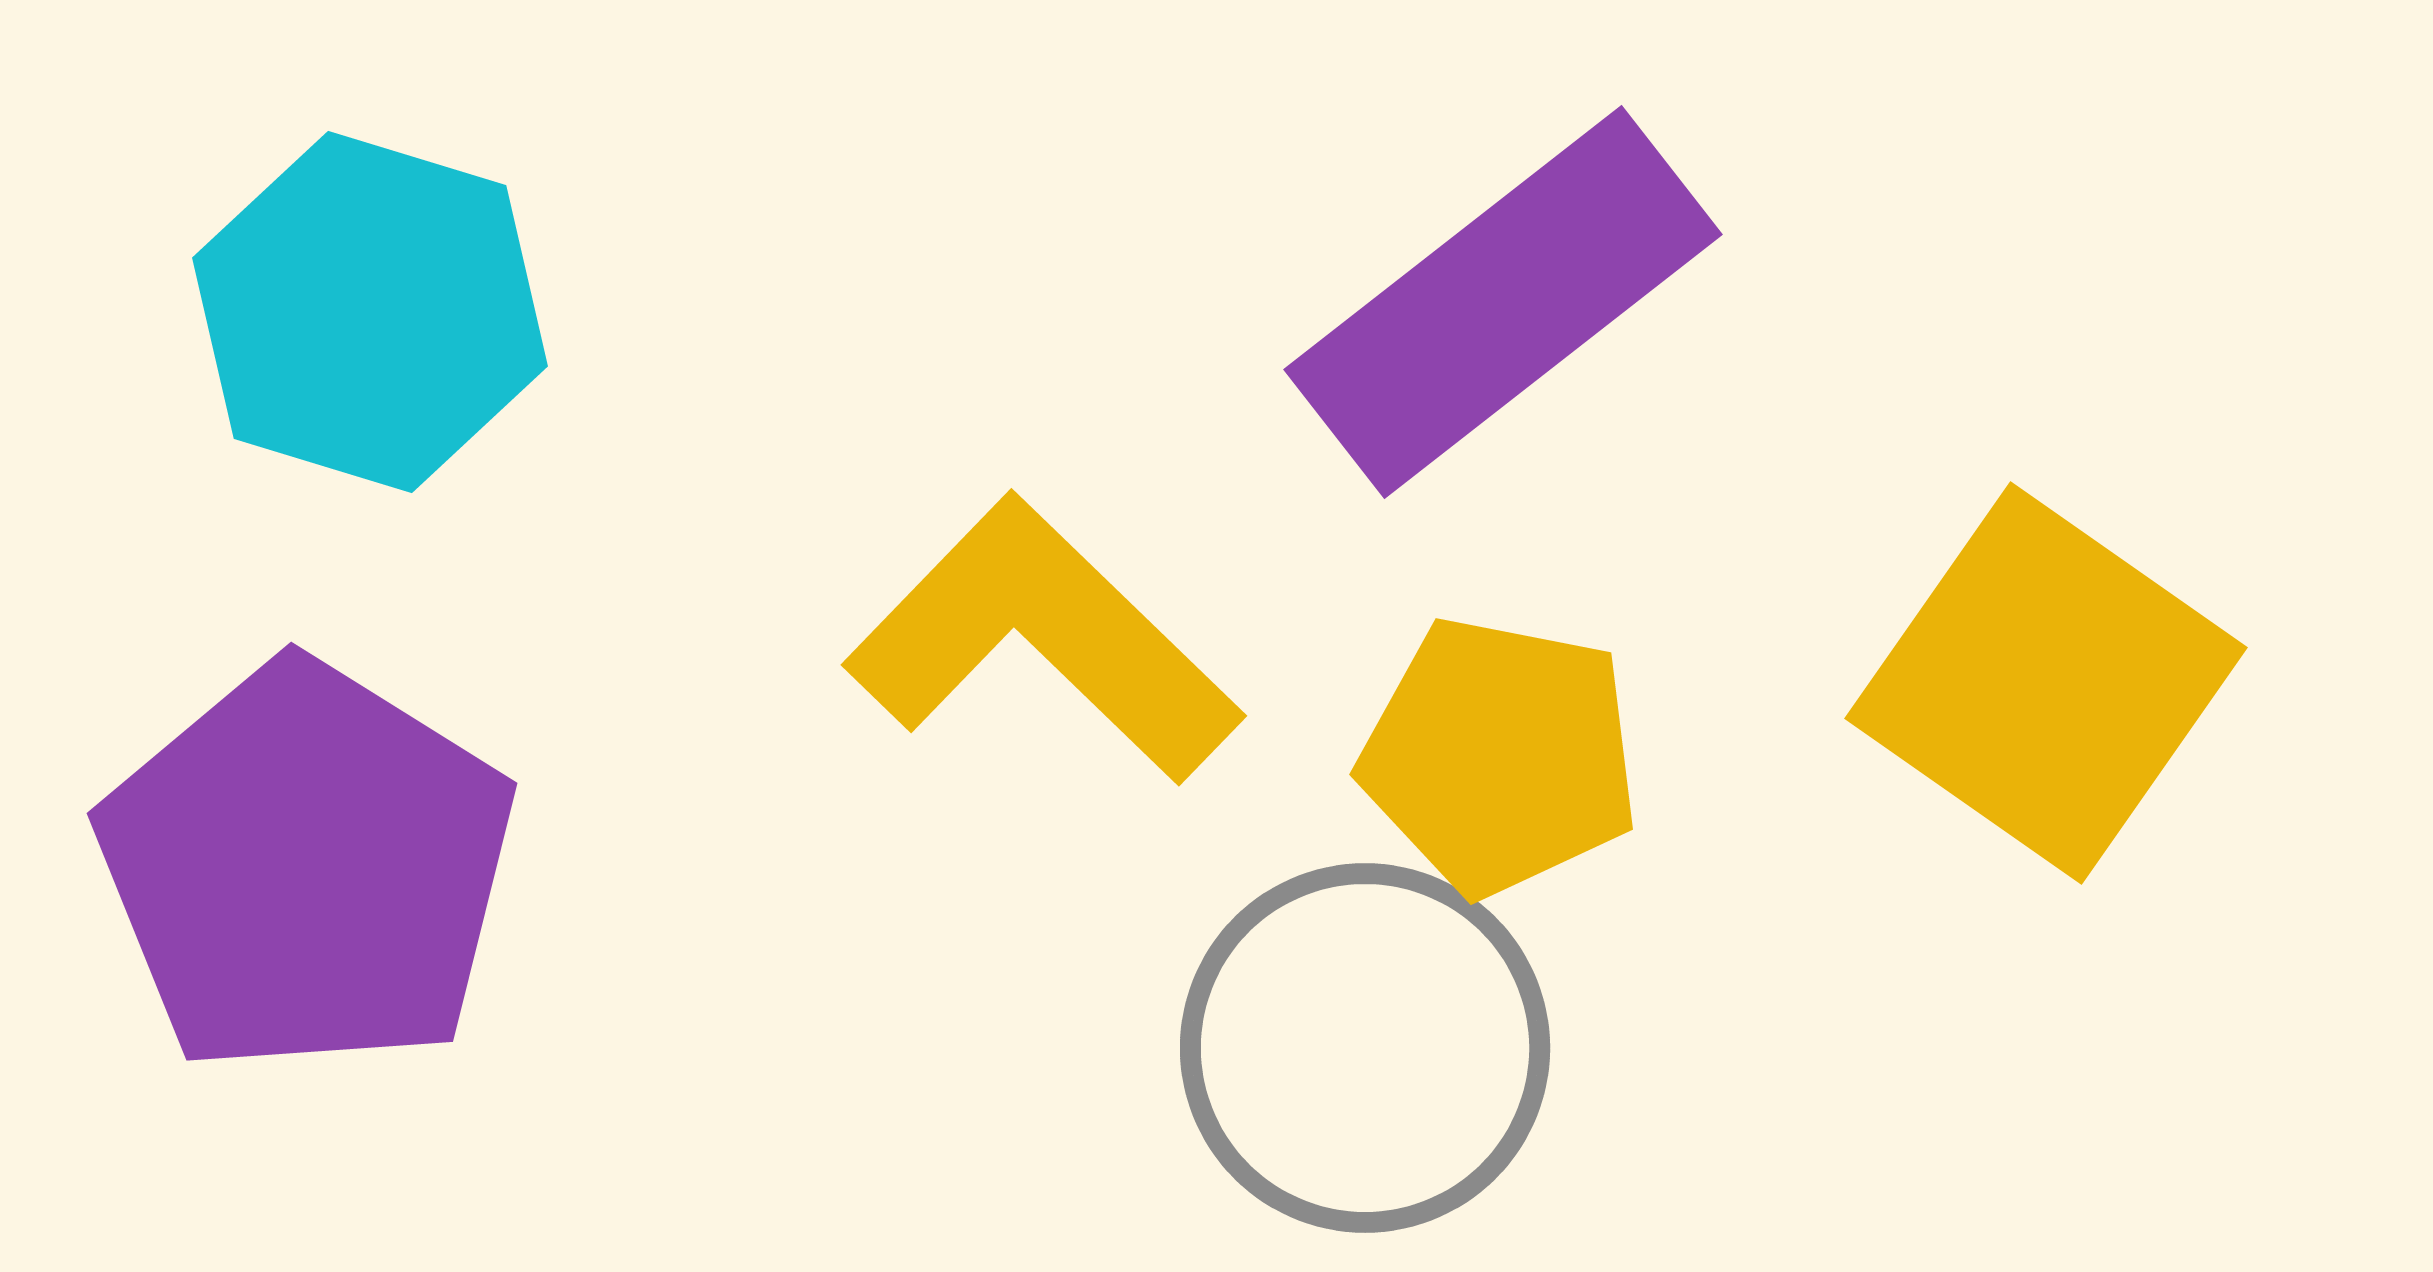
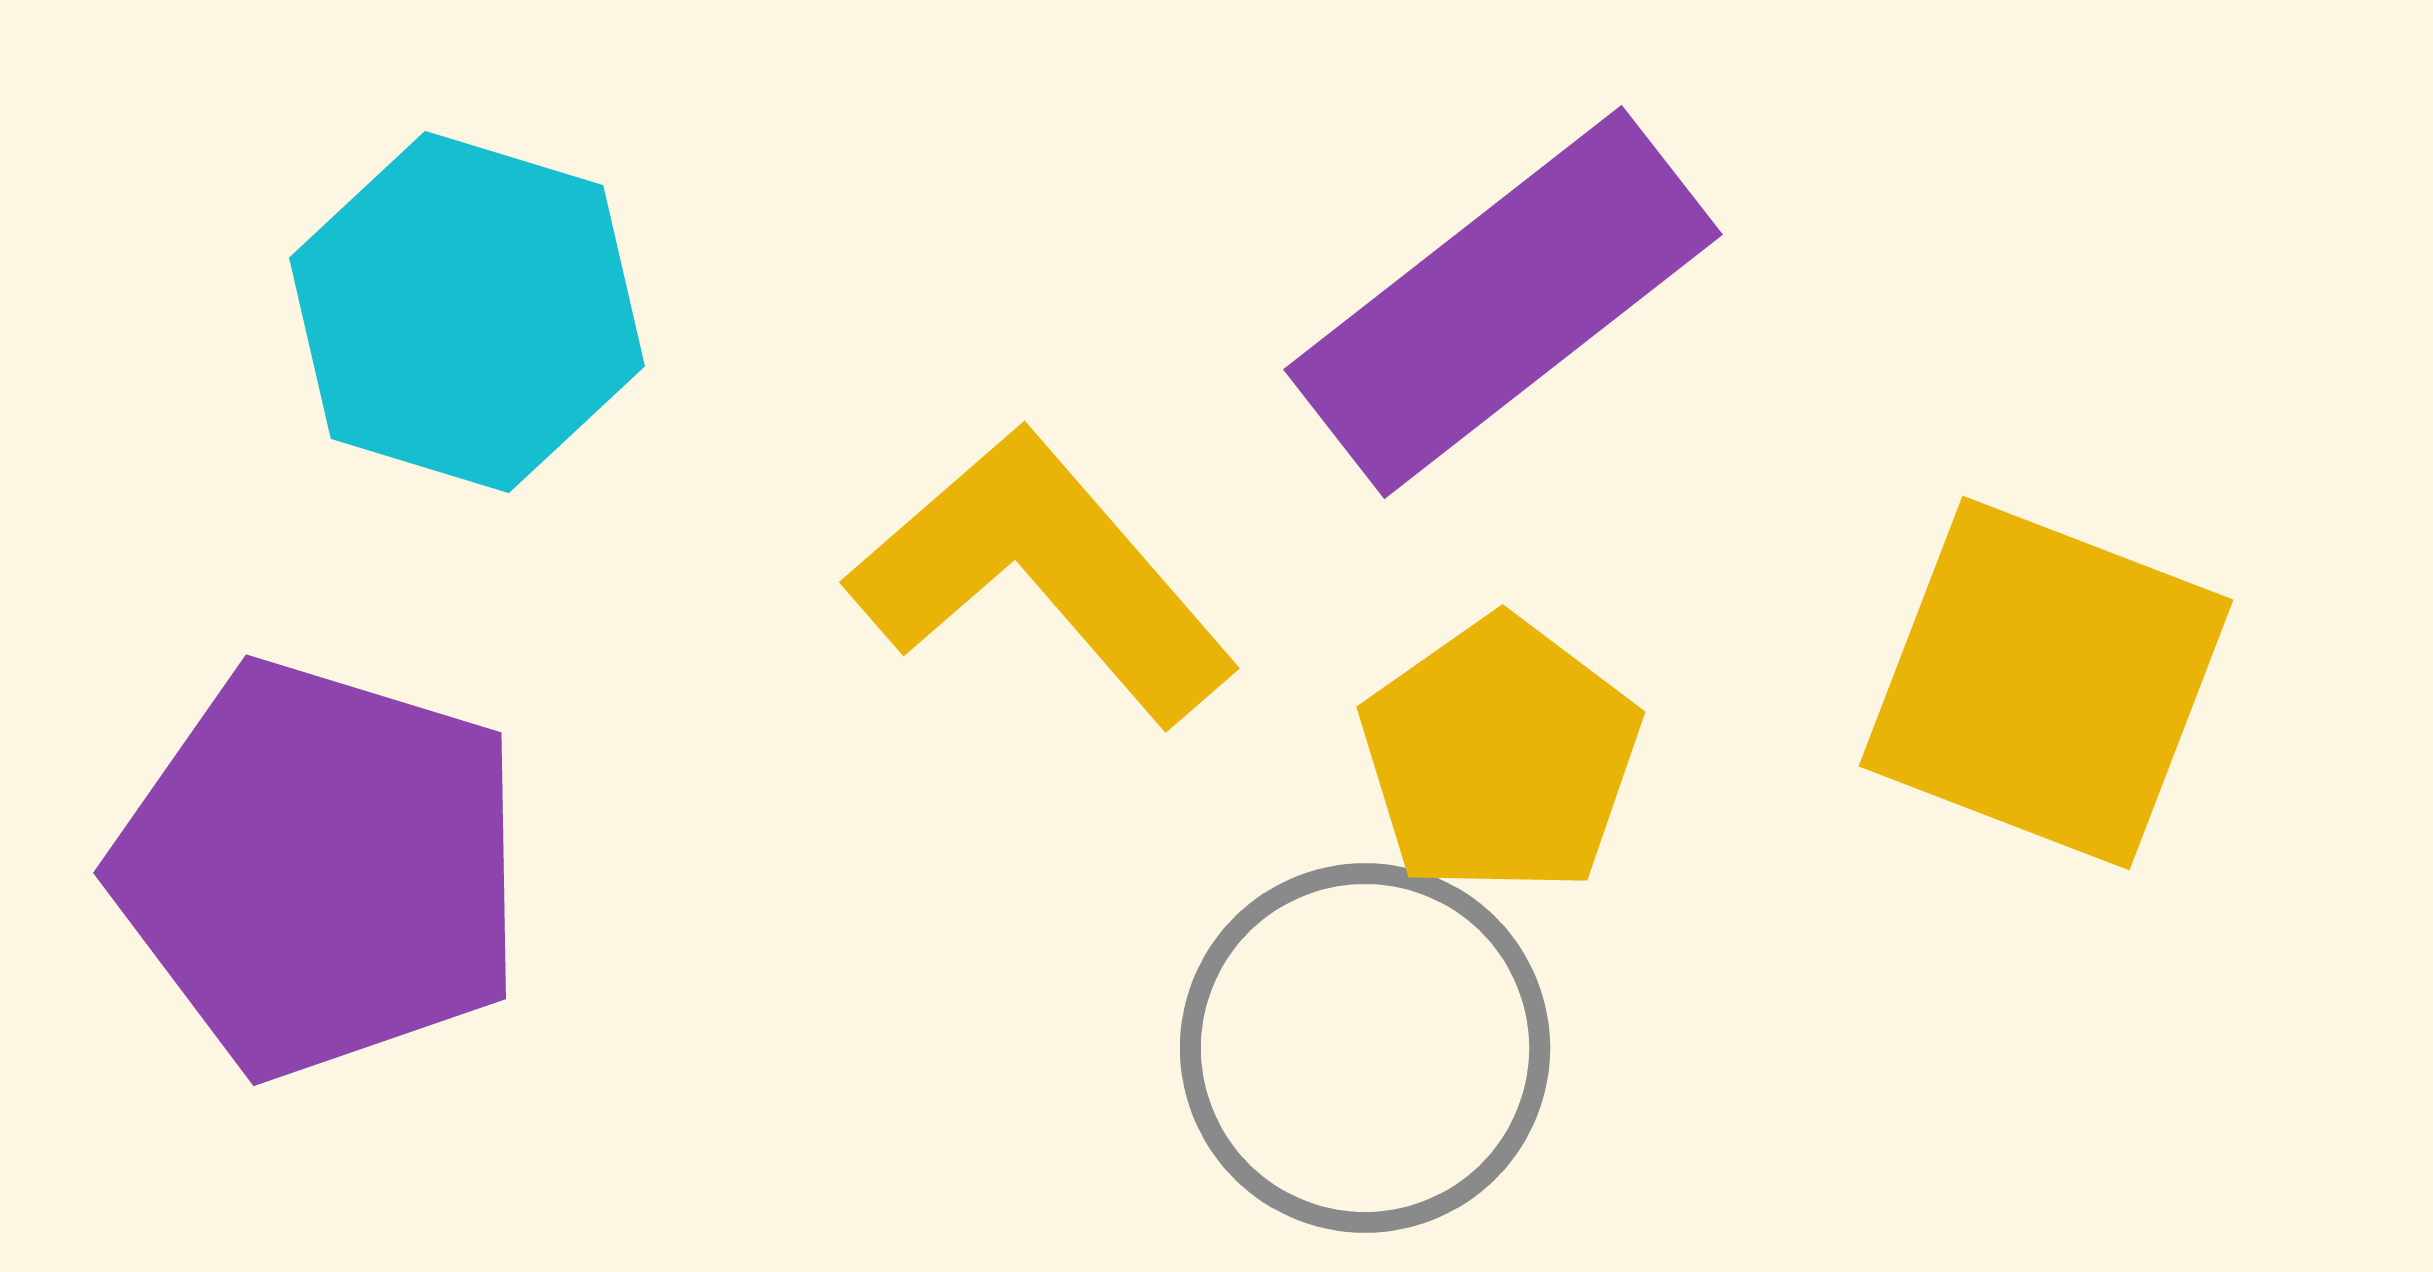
cyan hexagon: moved 97 px right
yellow L-shape: moved 65 px up; rotated 5 degrees clockwise
yellow square: rotated 14 degrees counterclockwise
yellow pentagon: rotated 26 degrees clockwise
purple pentagon: moved 13 px right, 1 px down; rotated 15 degrees counterclockwise
